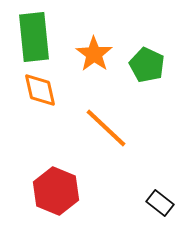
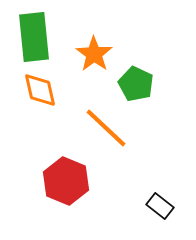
green pentagon: moved 11 px left, 19 px down
red hexagon: moved 10 px right, 10 px up
black rectangle: moved 3 px down
